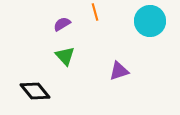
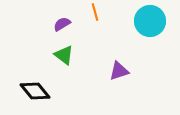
green triangle: moved 1 px left, 1 px up; rotated 10 degrees counterclockwise
